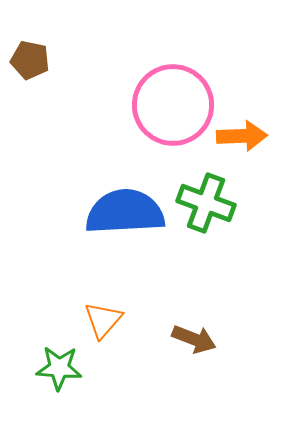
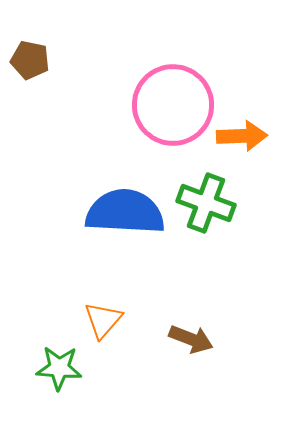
blue semicircle: rotated 6 degrees clockwise
brown arrow: moved 3 px left
